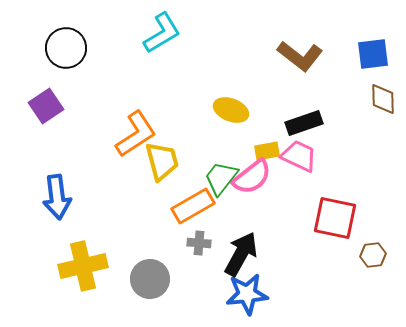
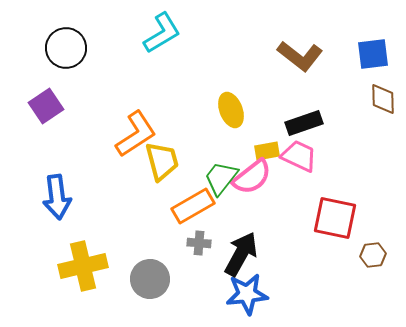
yellow ellipse: rotated 48 degrees clockwise
